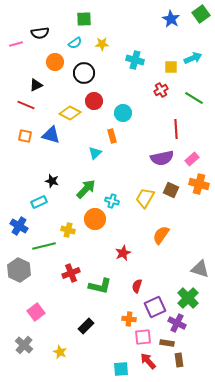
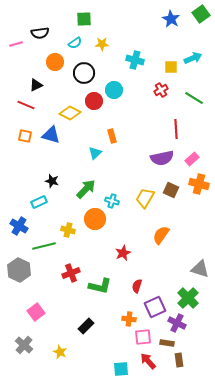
cyan circle at (123, 113): moved 9 px left, 23 px up
